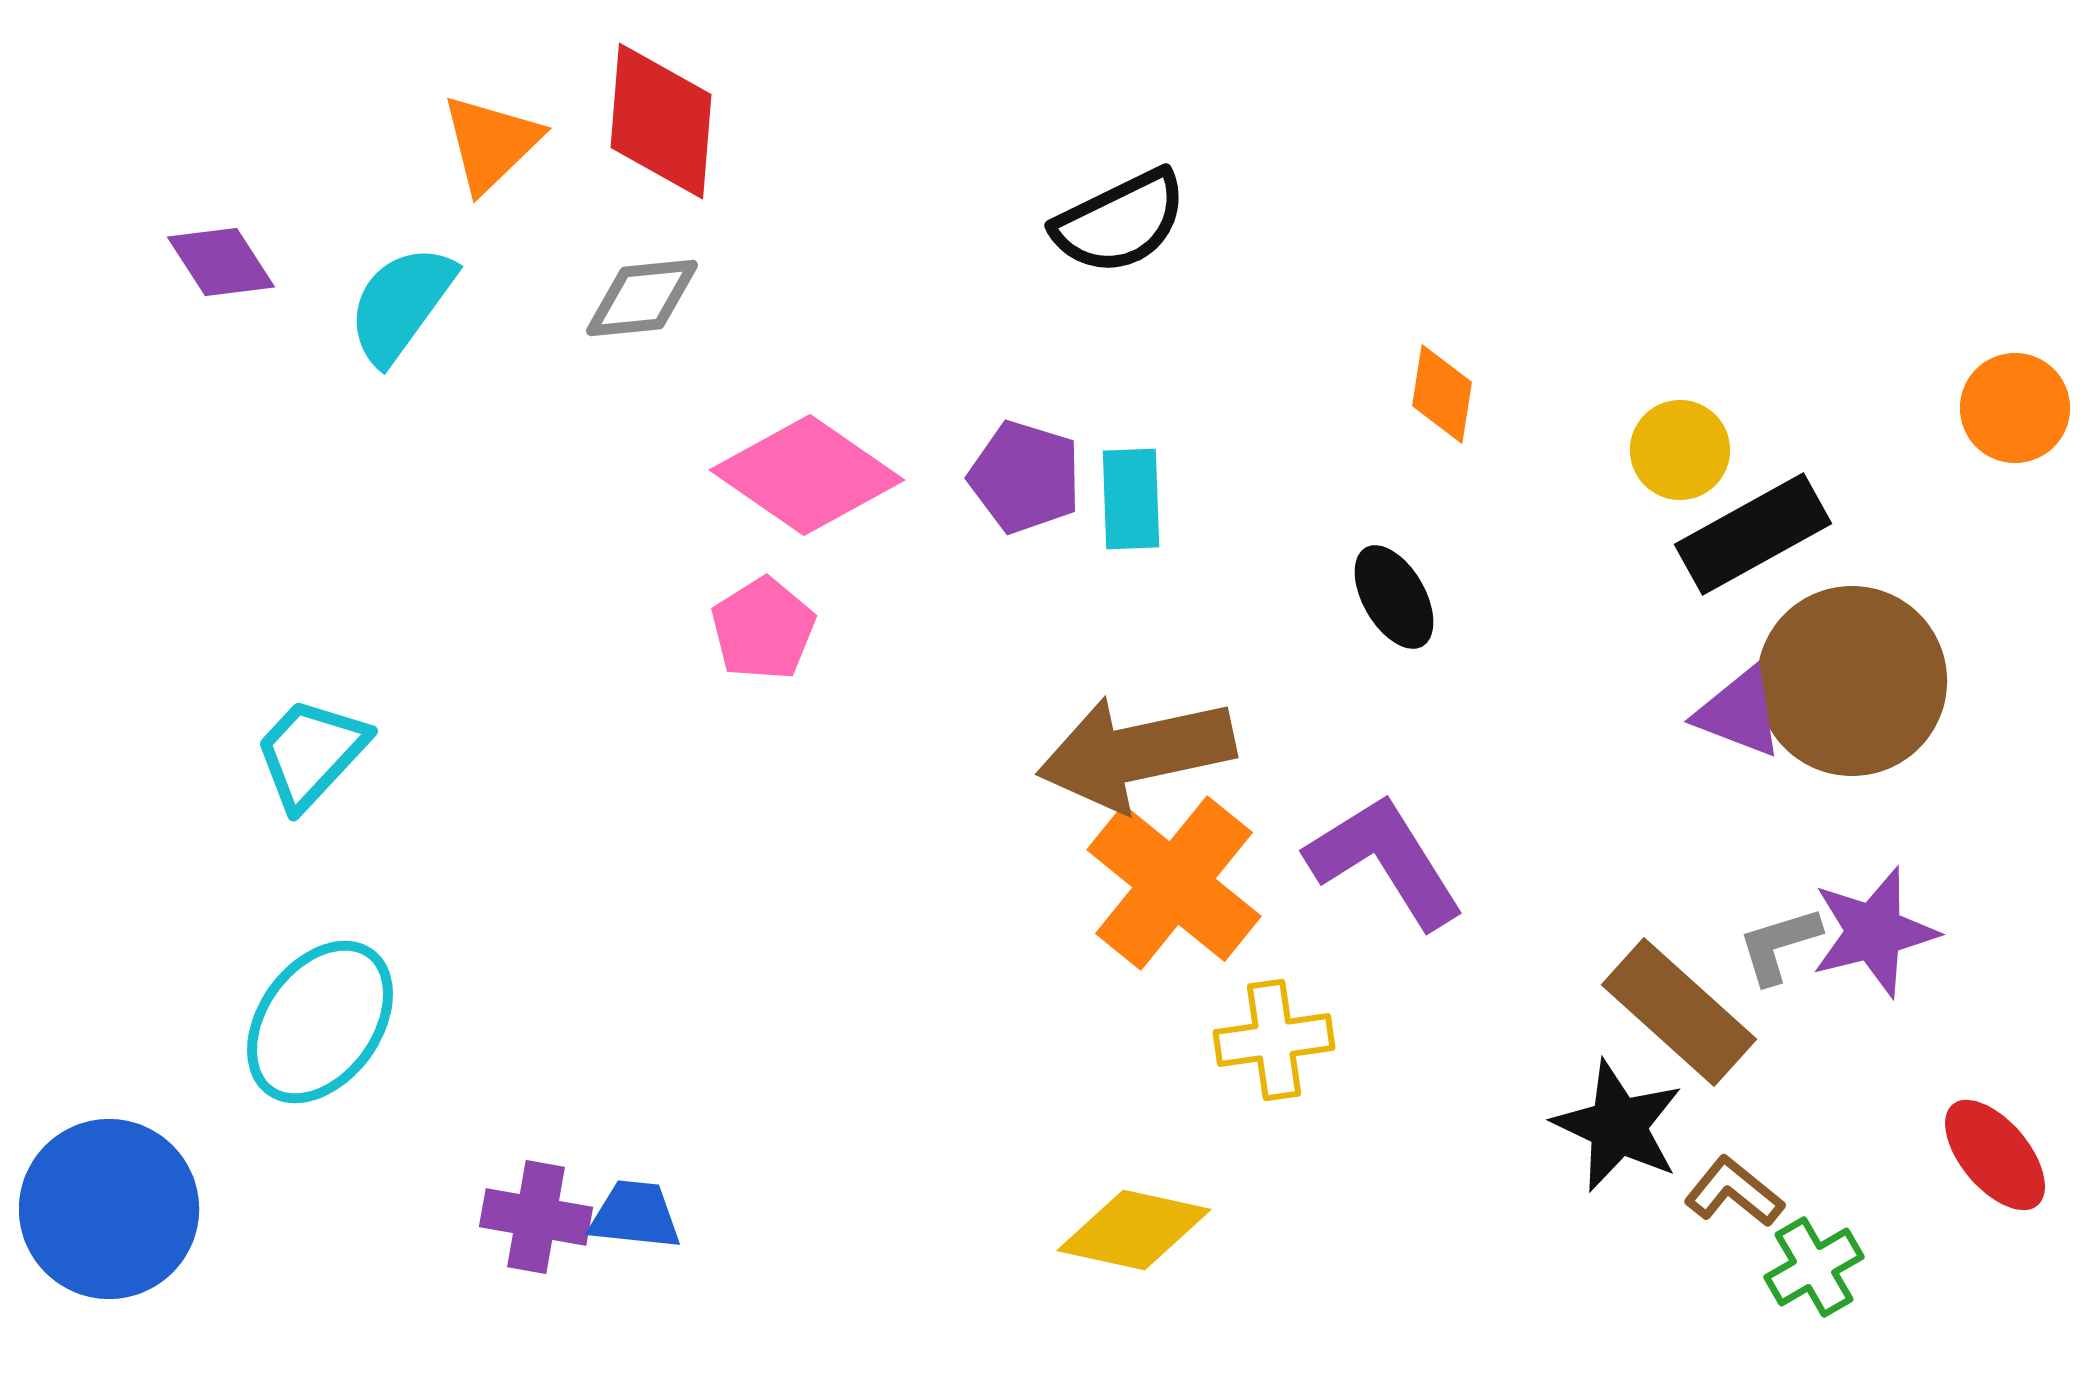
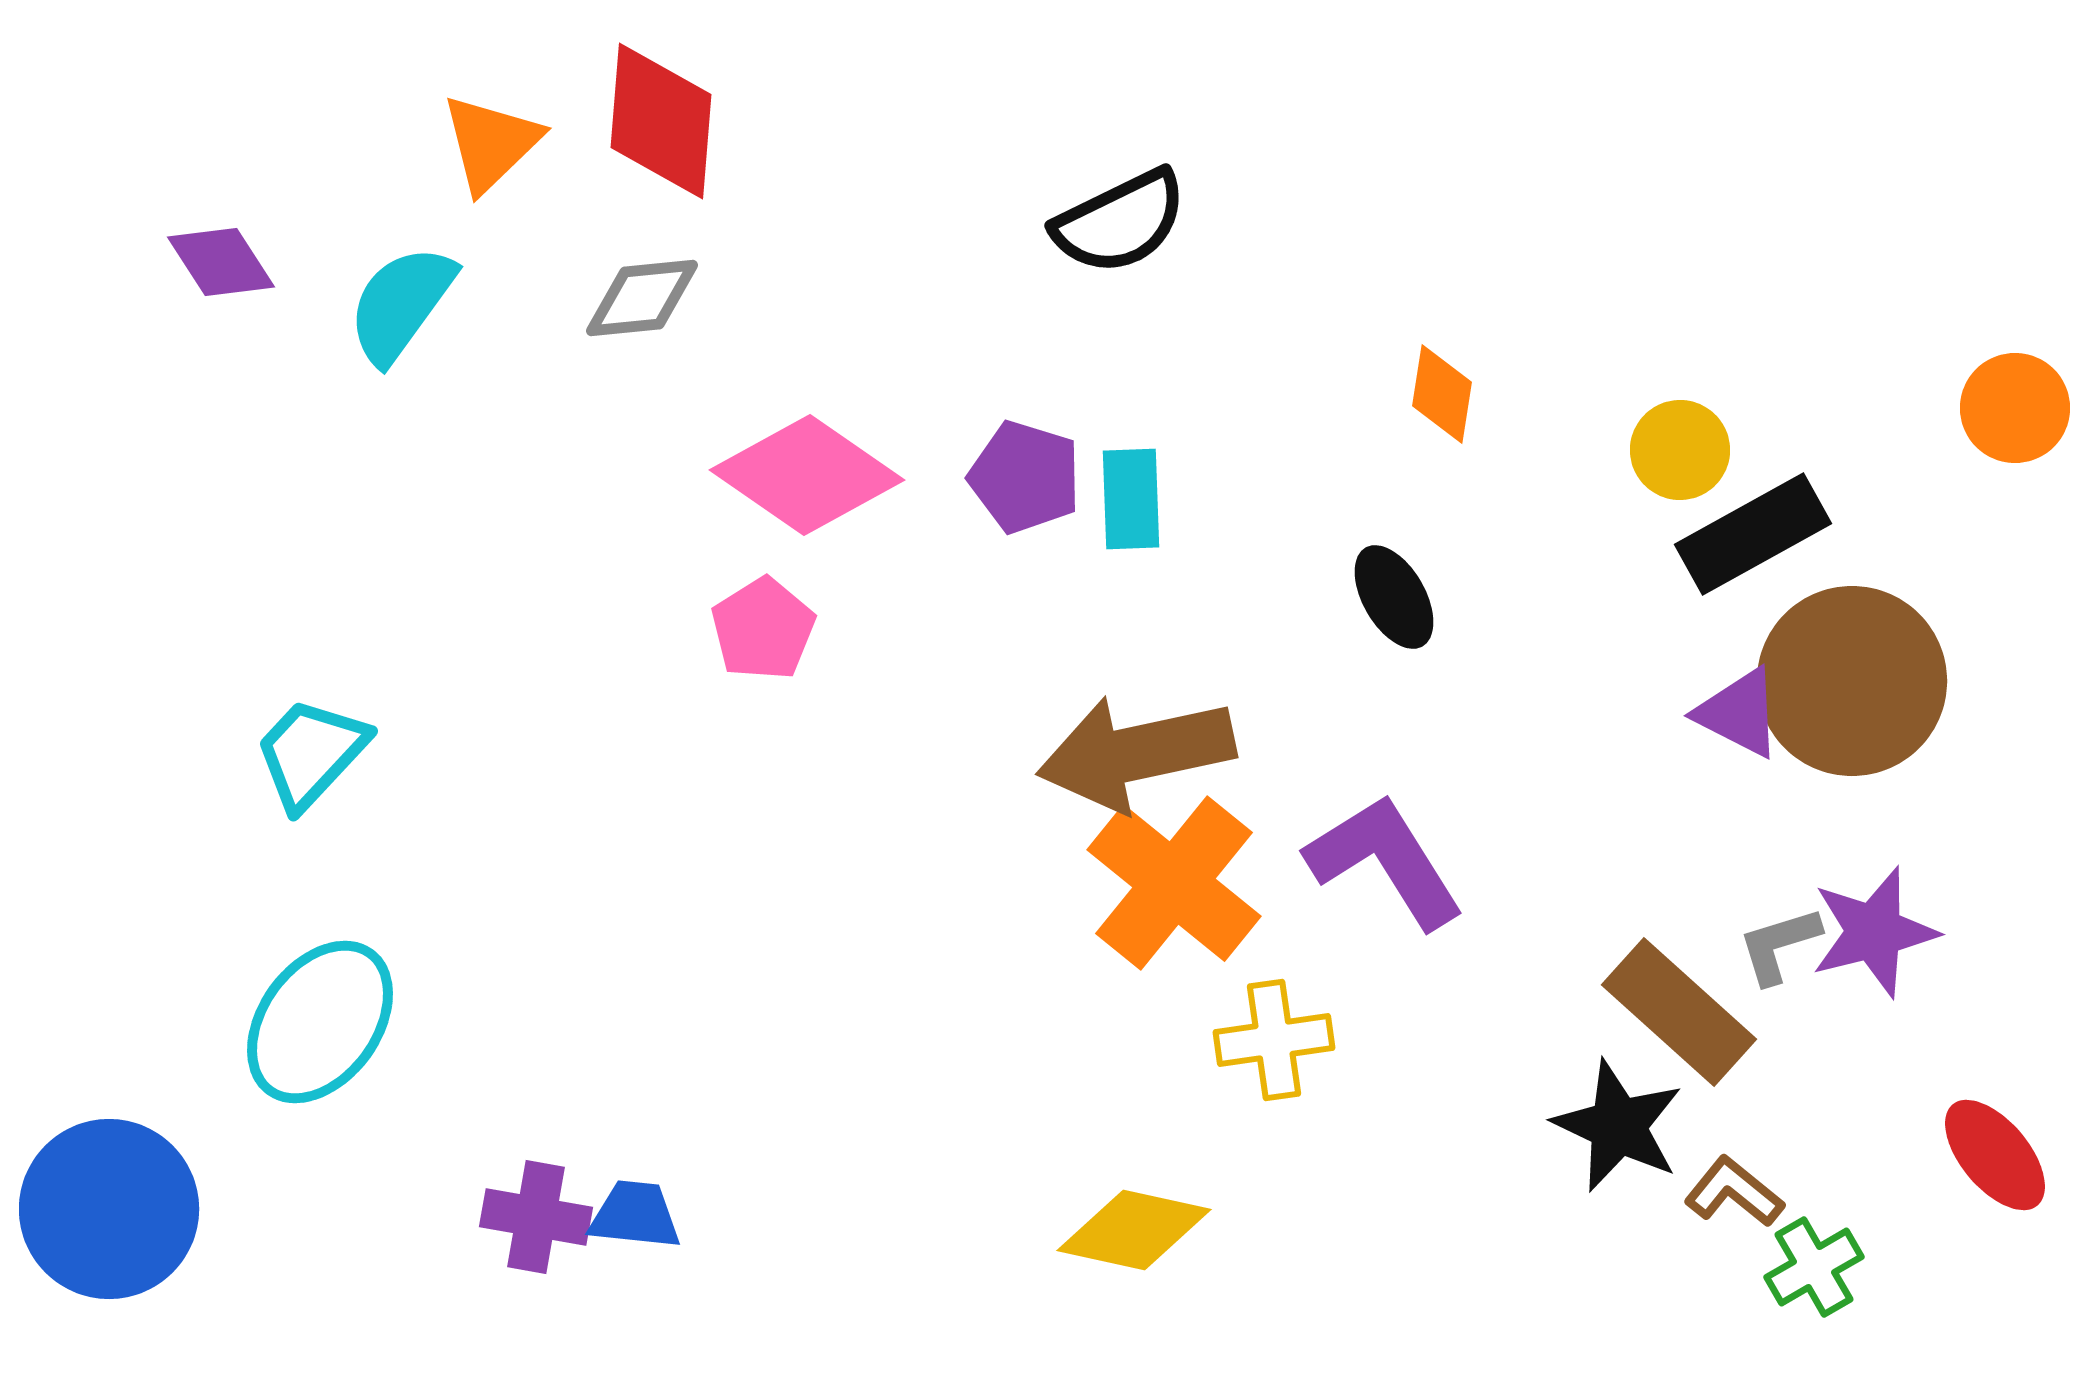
purple triangle: rotated 6 degrees clockwise
